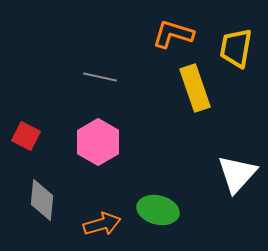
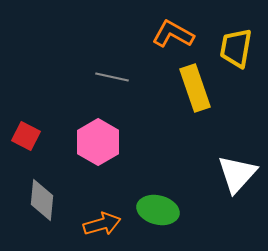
orange L-shape: rotated 12 degrees clockwise
gray line: moved 12 px right
